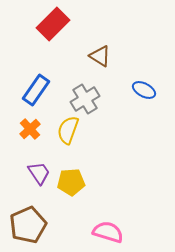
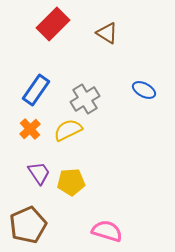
brown triangle: moved 7 px right, 23 px up
yellow semicircle: rotated 44 degrees clockwise
pink semicircle: moved 1 px left, 1 px up
